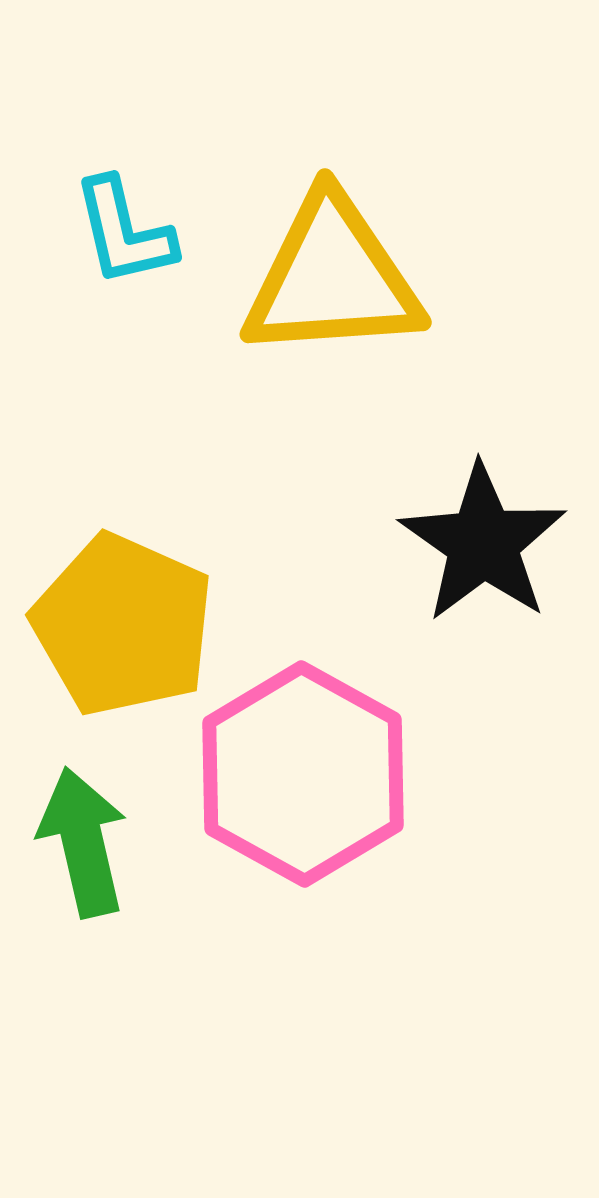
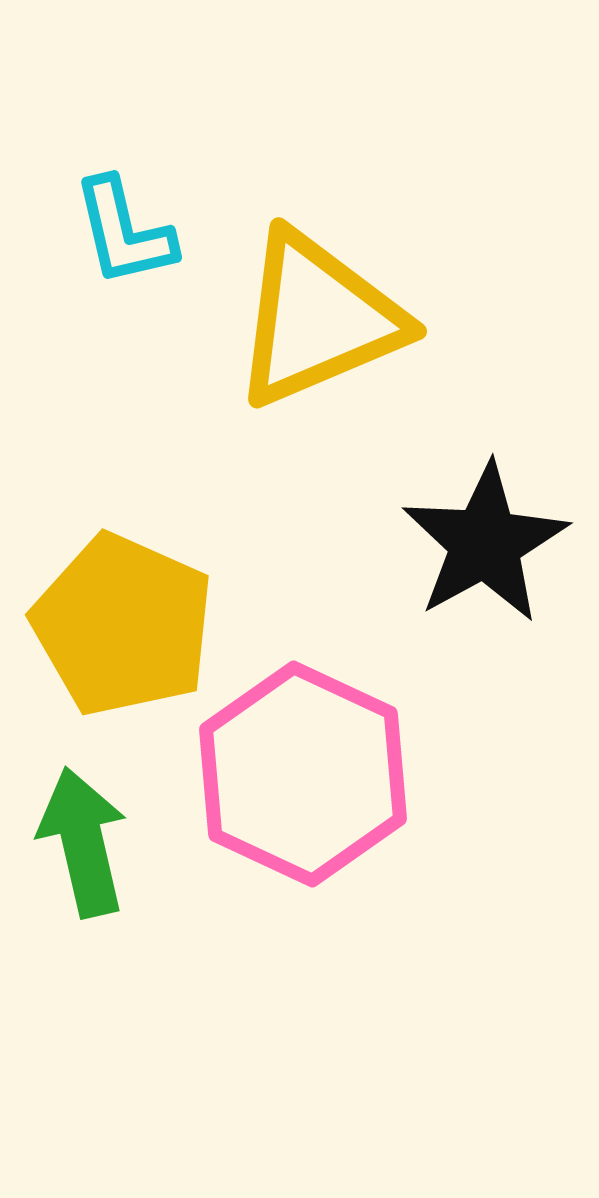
yellow triangle: moved 14 px left, 41 px down; rotated 19 degrees counterclockwise
black star: moved 2 px right; rotated 8 degrees clockwise
pink hexagon: rotated 4 degrees counterclockwise
